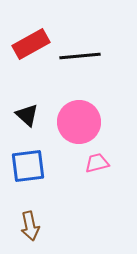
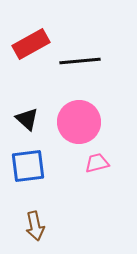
black line: moved 5 px down
black triangle: moved 4 px down
brown arrow: moved 5 px right
